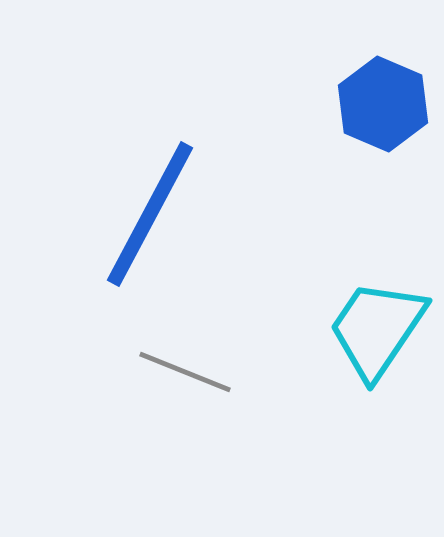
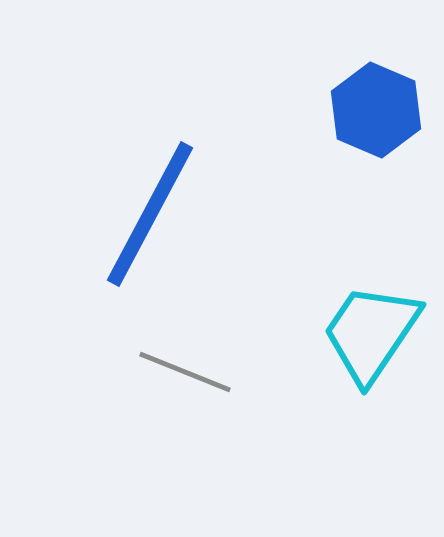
blue hexagon: moved 7 px left, 6 px down
cyan trapezoid: moved 6 px left, 4 px down
